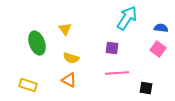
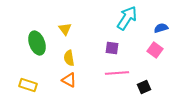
blue semicircle: rotated 24 degrees counterclockwise
pink square: moved 3 px left, 1 px down
yellow semicircle: moved 2 px left; rotated 63 degrees clockwise
black square: moved 2 px left, 1 px up; rotated 32 degrees counterclockwise
